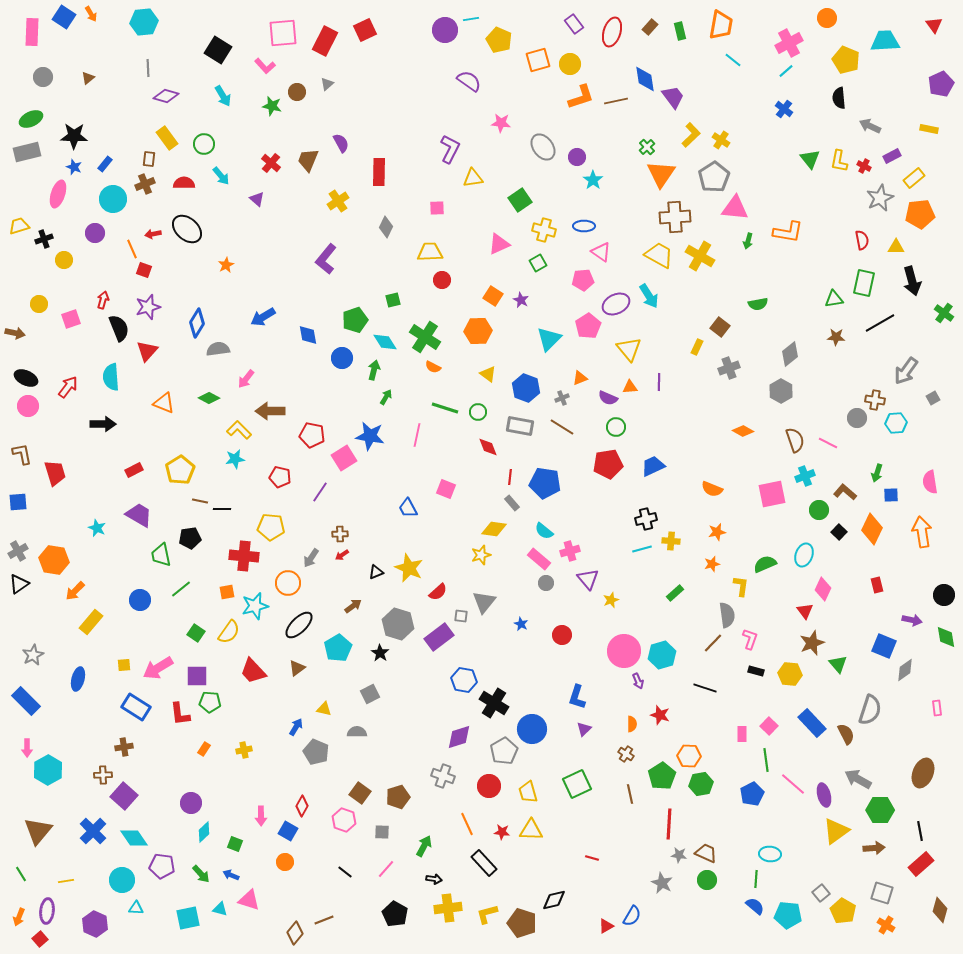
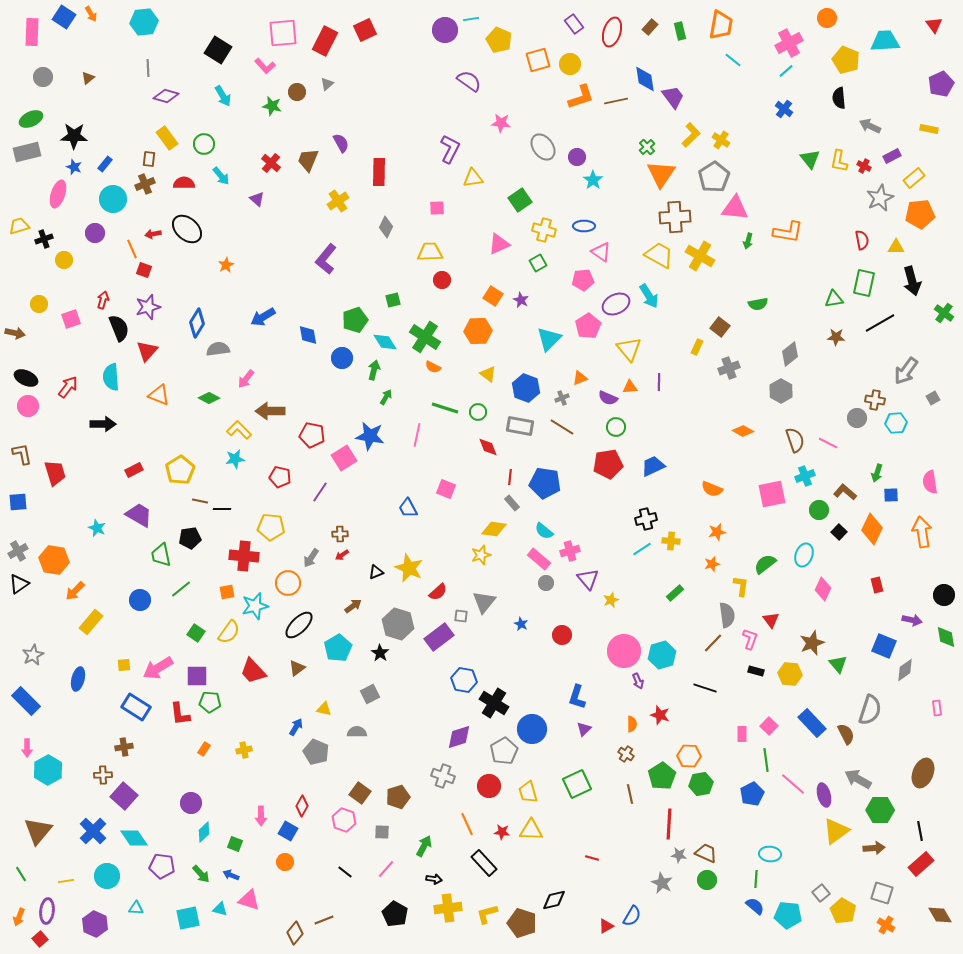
orange triangle at (164, 403): moved 5 px left, 8 px up
cyan line at (642, 549): rotated 18 degrees counterclockwise
green semicircle at (765, 564): rotated 15 degrees counterclockwise
red triangle at (805, 611): moved 34 px left, 9 px down
cyan circle at (122, 880): moved 15 px left, 4 px up
brown diamond at (940, 910): moved 5 px down; rotated 45 degrees counterclockwise
